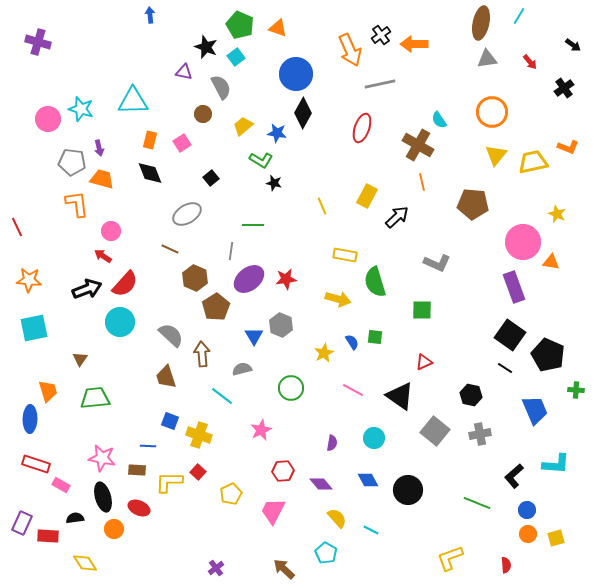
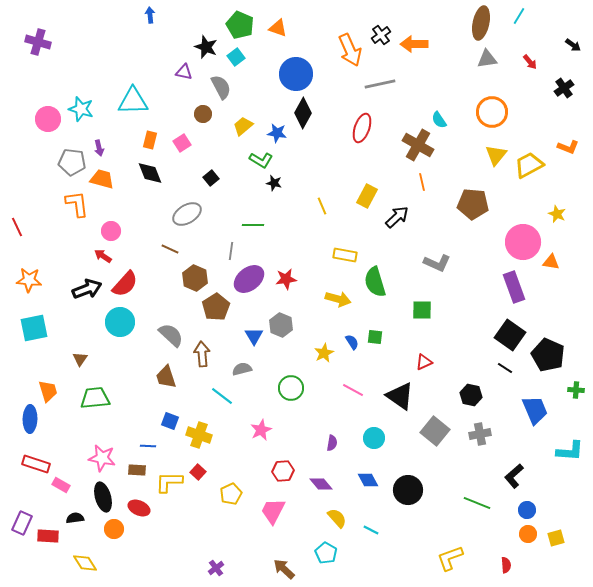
yellow trapezoid at (533, 162): moved 4 px left, 3 px down; rotated 16 degrees counterclockwise
cyan L-shape at (556, 464): moved 14 px right, 13 px up
